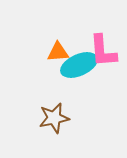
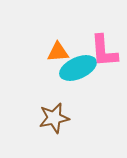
pink L-shape: moved 1 px right
cyan ellipse: moved 1 px left, 3 px down
